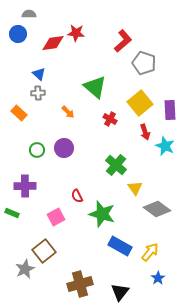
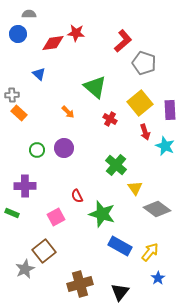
gray cross: moved 26 px left, 2 px down
